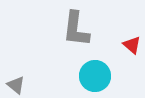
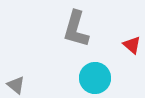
gray L-shape: rotated 9 degrees clockwise
cyan circle: moved 2 px down
